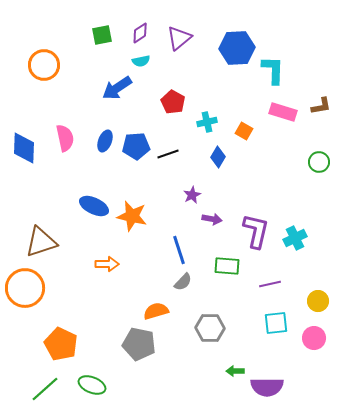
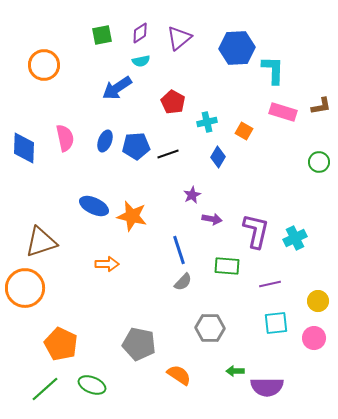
orange semicircle at (156, 311): moved 23 px right, 64 px down; rotated 50 degrees clockwise
